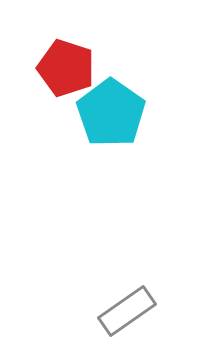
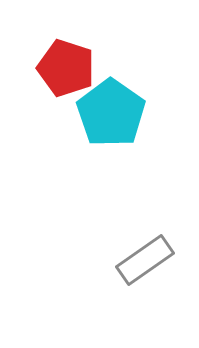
gray rectangle: moved 18 px right, 51 px up
